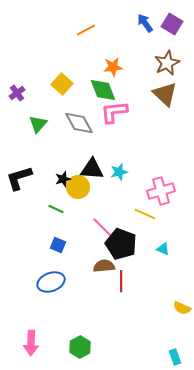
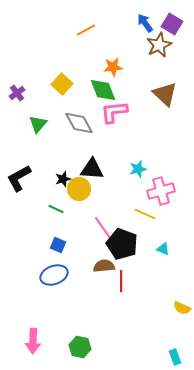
brown star: moved 8 px left, 18 px up
cyan star: moved 19 px right, 3 px up
black L-shape: rotated 12 degrees counterclockwise
yellow circle: moved 1 px right, 2 px down
pink line: rotated 10 degrees clockwise
black pentagon: moved 1 px right
blue ellipse: moved 3 px right, 7 px up
pink arrow: moved 2 px right, 2 px up
green hexagon: rotated 20 degrees counterclockwise
